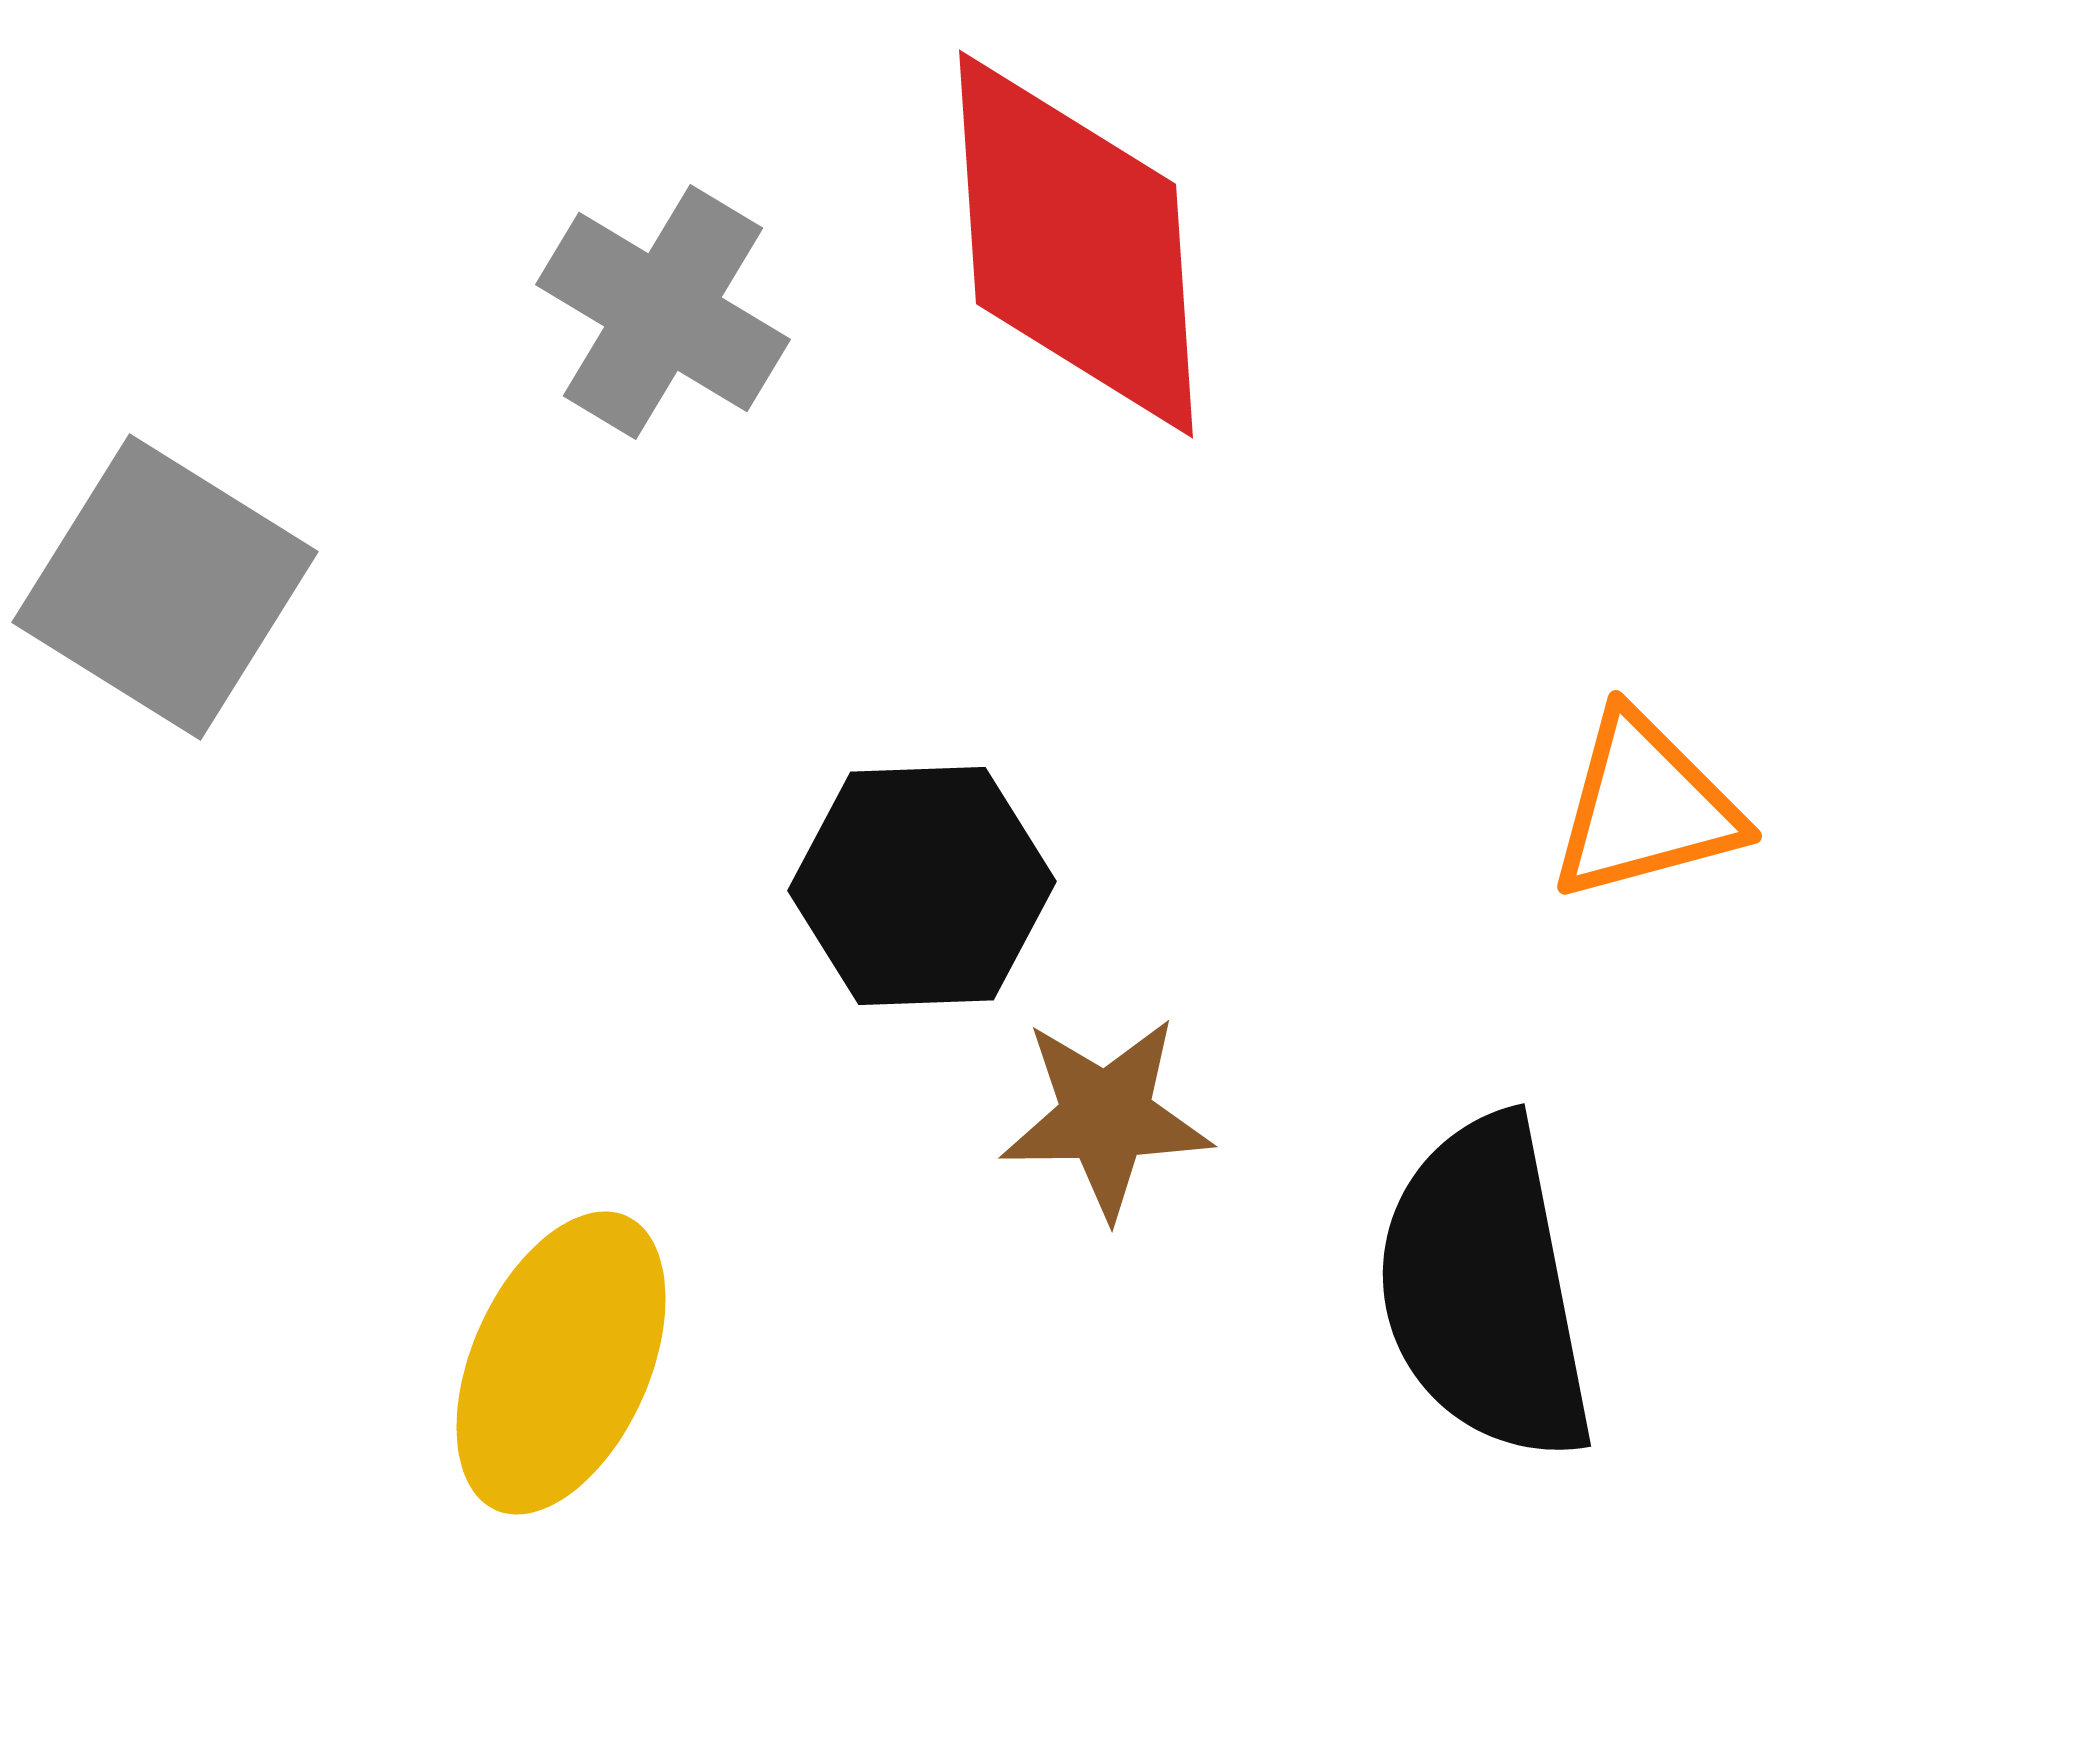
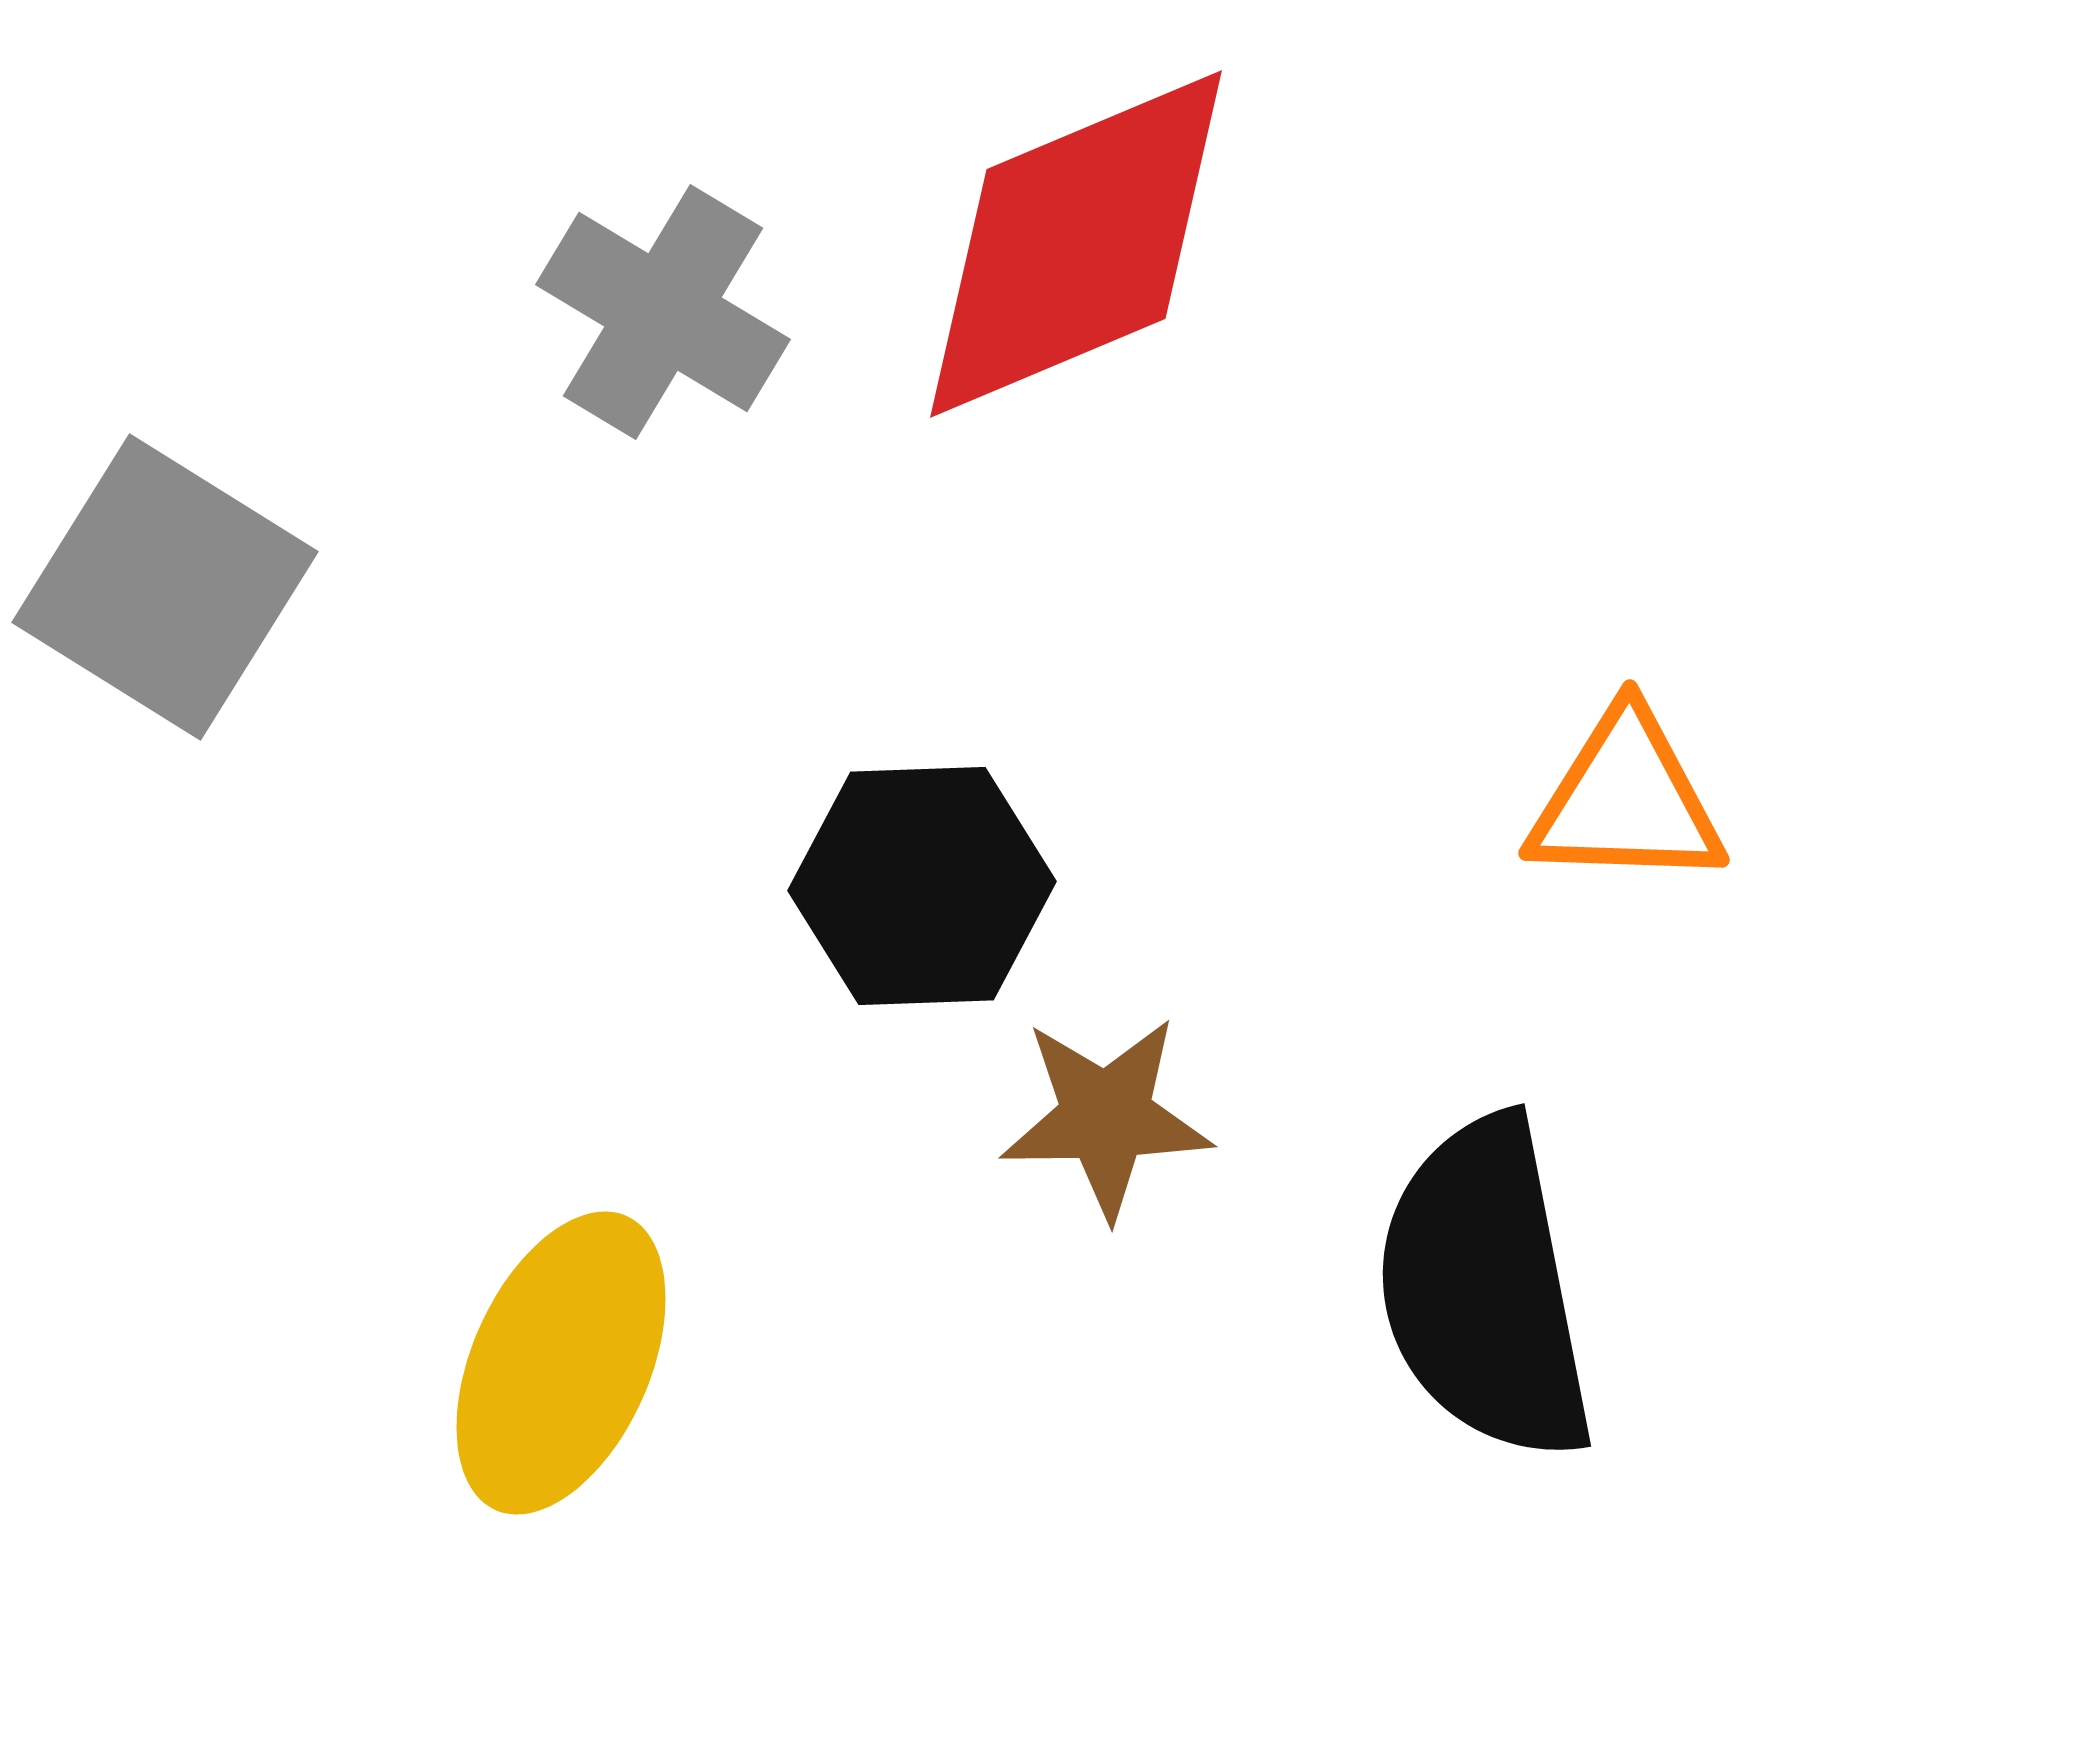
red diamond: rotated 71 degrees clockwise
orange triangle: moved 19 px left, 7 px up; rotated 17 degrees clockwise
